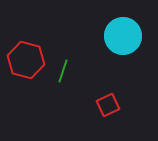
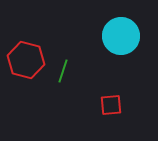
cyan circle: moved 2 px left
red square: moved 3 px right; rotated 20 degrees clockwise
